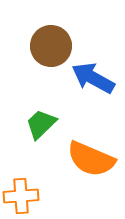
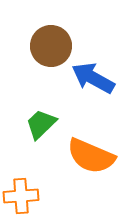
orange semicircle: moved 3 px up
